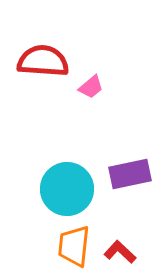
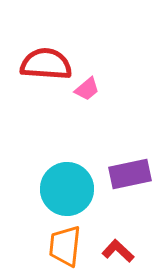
red semicircle: moved 3 px right, 3 px down
pink trapezoid: moved 4 px left, 2 px down
orange trapezoid: moved 9 px left
red L-shape: moved 2 px left, 1 px up
